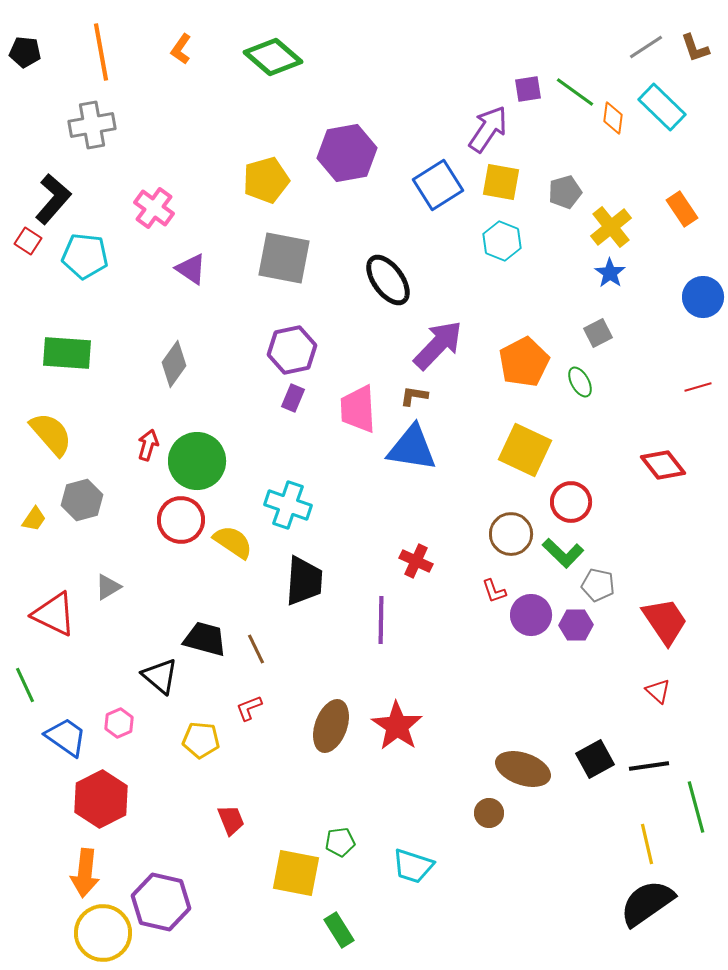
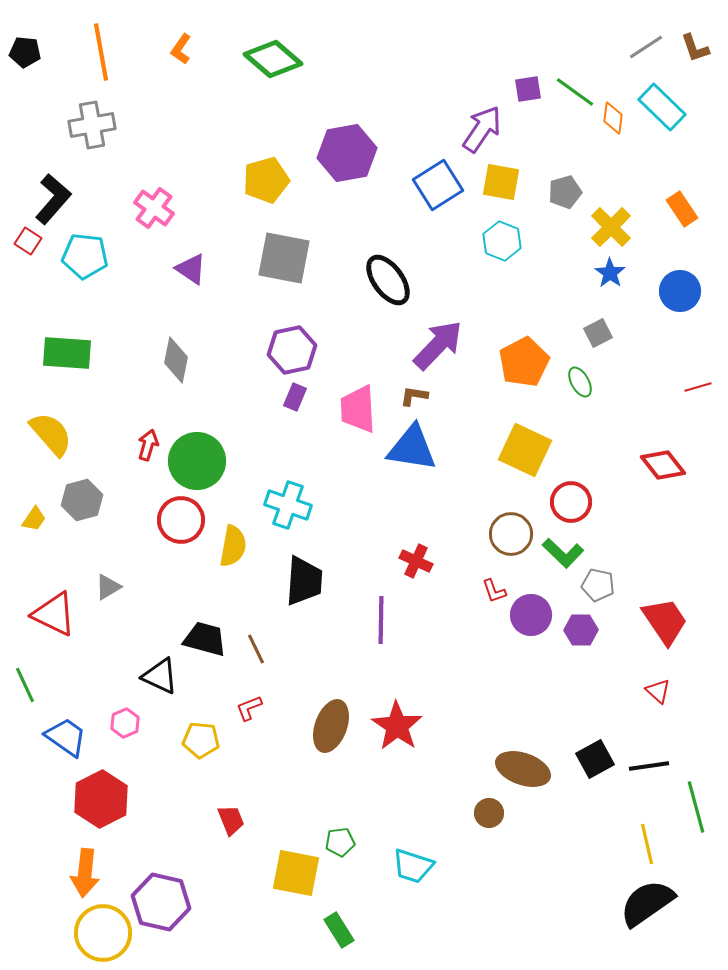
green diamond at (273, 57): moved 2 px down
purple arrow at (488, 129): moved 6 px left
yellow cross at (611, 227): rotated 6 degrees counterclockwise
blue circle at (703, 297): moved 23 px left, 6 px up
gray diamond at (174, 364): moved 2 px right, 4 px up; rotated 24 degrees counterclockwise
purple rectangle at (293, 398): moved 2 px right, 1 px up
yellow semicircle at (233, 542): moved 4 px down; rotated 66 degrees clockwise
purple hexagon at (576, 625): moved 5 px right, 5 px down
black triangle at (160, 676): rotated 15 degrees counterclockwise
pink hexagon at (119, 723): moved 6 px right
